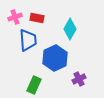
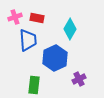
green rectangle: rotated 18 degrees counterclockwise
